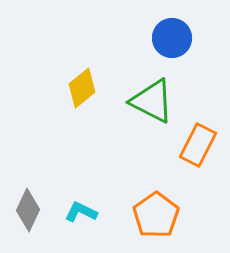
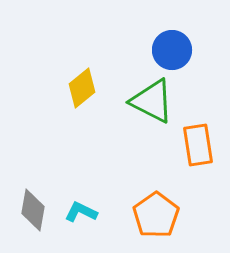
blue circle: moved 12 px down
orange rectangle: rotated 36 degrees counterclockwise
gray diamond: moved 5 px right; rotated 15 degrees counterclockwise
